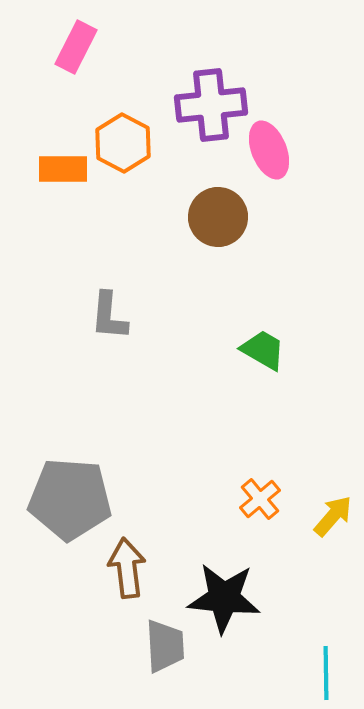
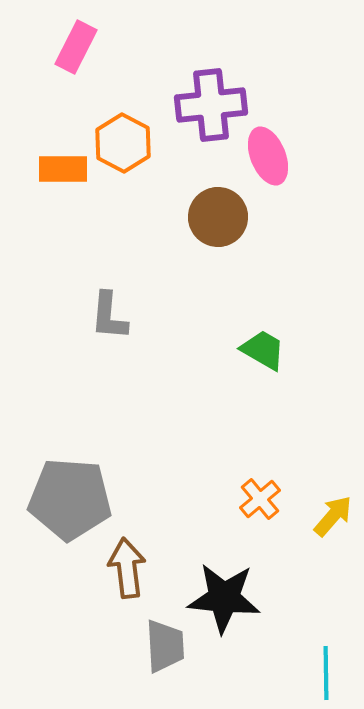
pink ellipse: moved 1 px left, 6 px down
